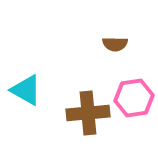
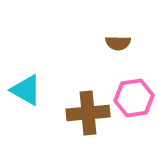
brown semicircle: moved 3 px right, 1 px up
